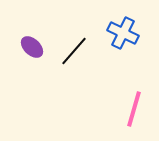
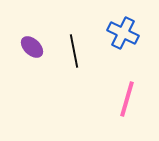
black line: rotated 52 degrees counterclockwise
pink line: moved 7 px left, 10 px up
